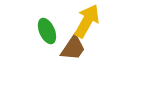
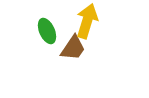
yellow arrow: rotated 12 degrees counterclockwise
